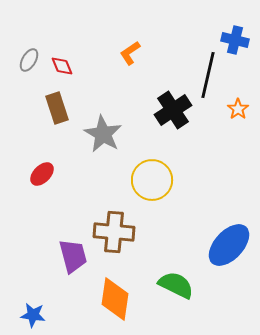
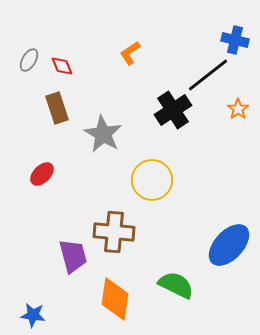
black line: rotated 39 degrees clockwise
